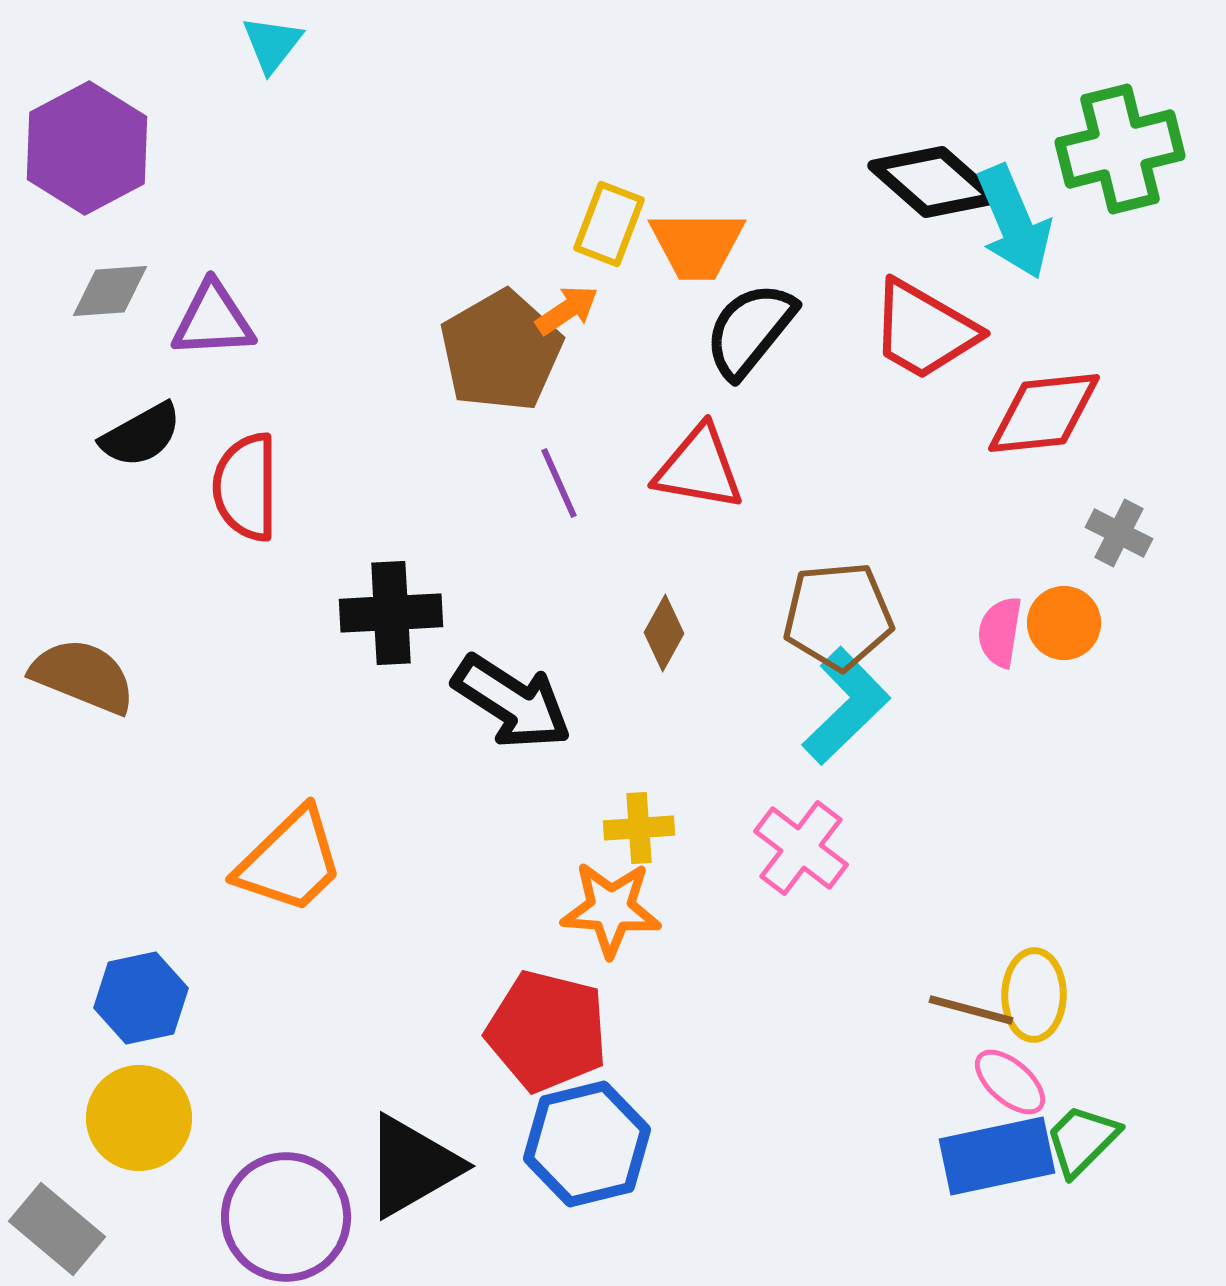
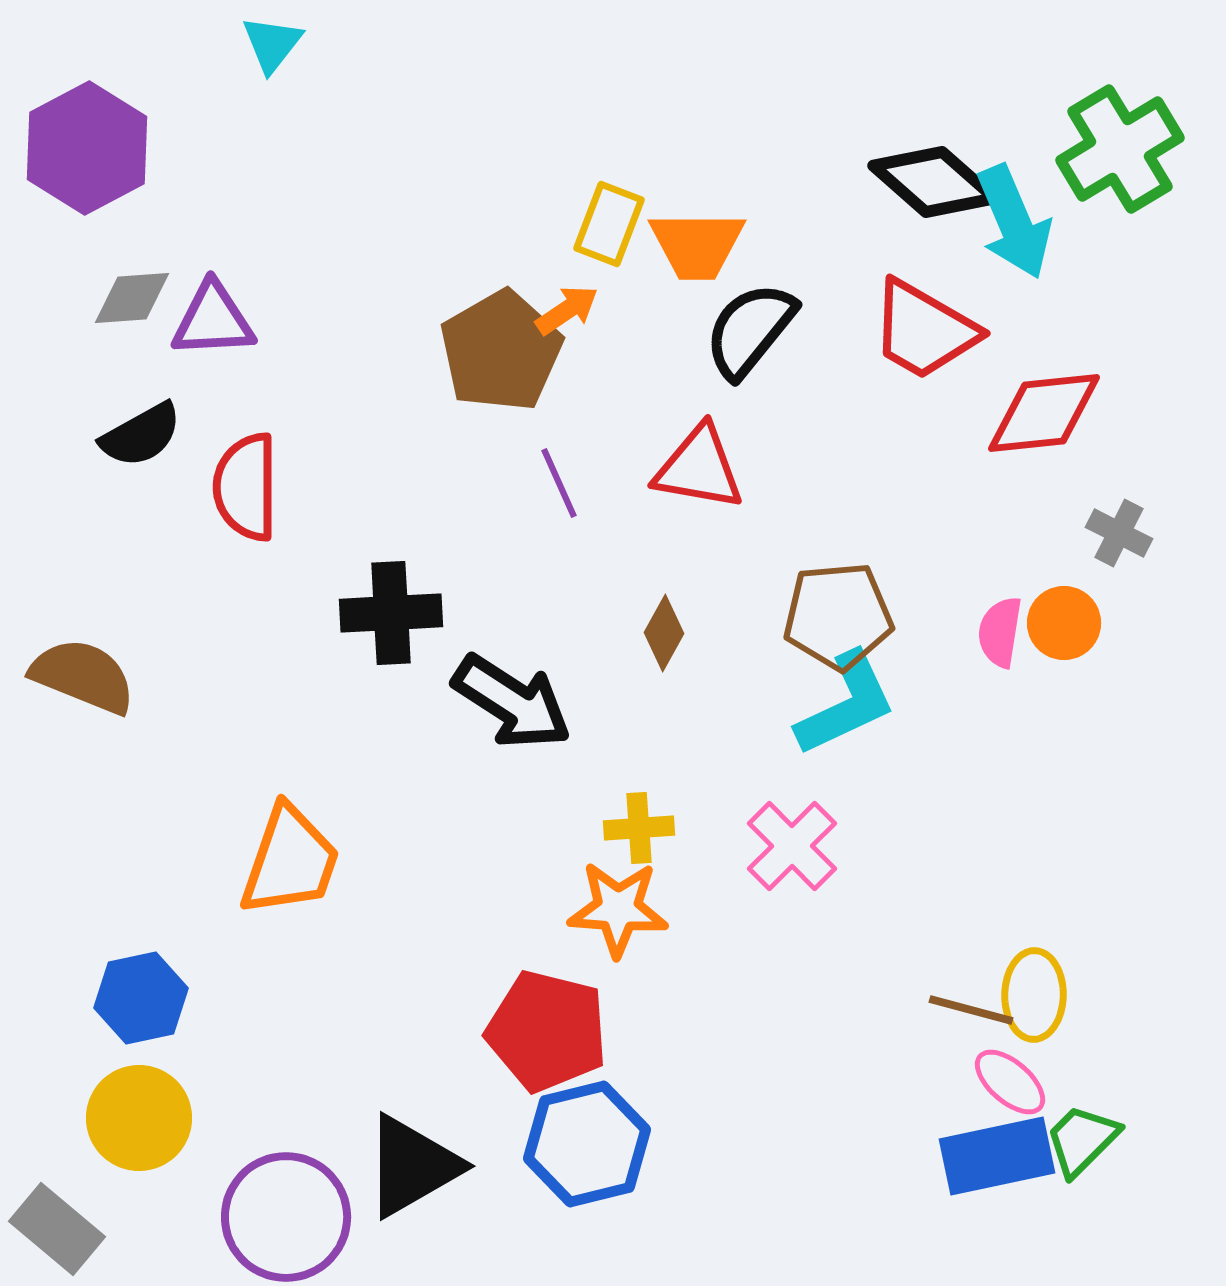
green cross at (1120, 149): rotated 17 degrees counterclockwise
gray diamond at (110, 291): moved 22 px right, 7 px down
cyan L-shape at (846, 706): moved 2 px up; rotated 19 degrees clockwise
pink cross at (801, 848): moved 9 px left, 2 px up; rotated 8 degrees clockwise
orange trapezoid at (290, 861): rotated 27 degrees counterclockwise
orange star at (611, 909): moved 7 px right
